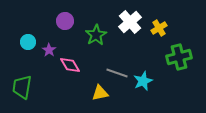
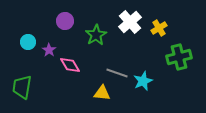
yellow triangle: moved 2 px right; rotated 18 degrees clockwise
